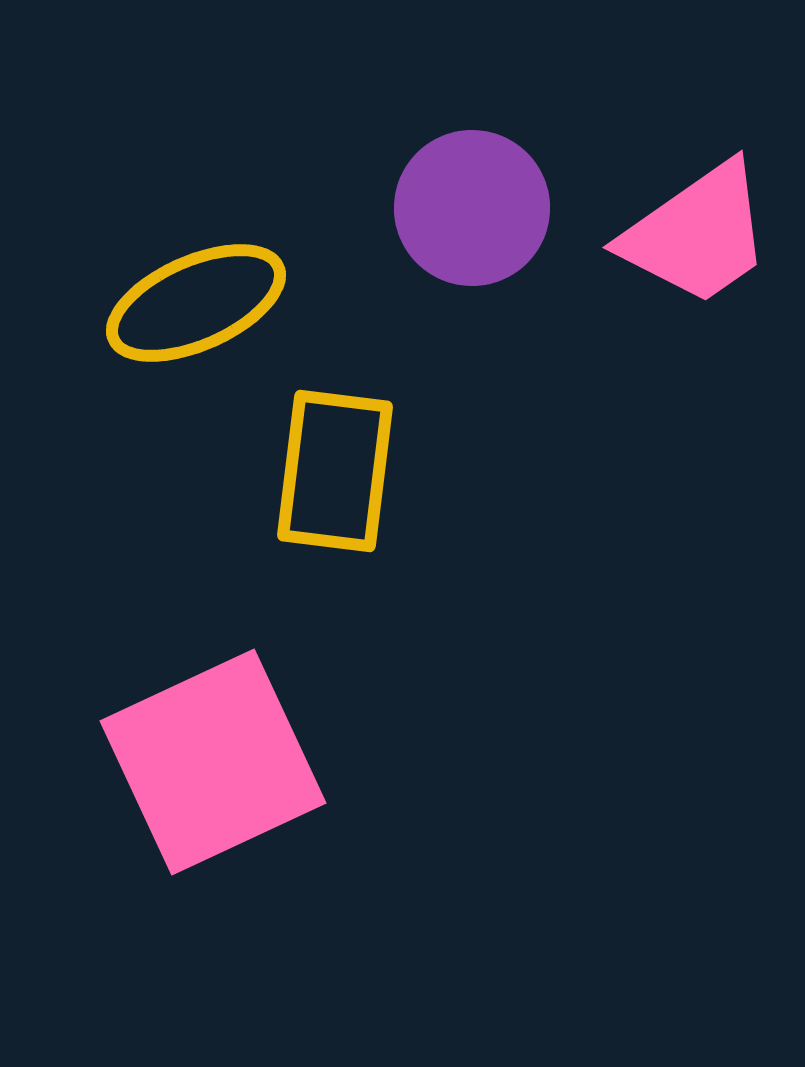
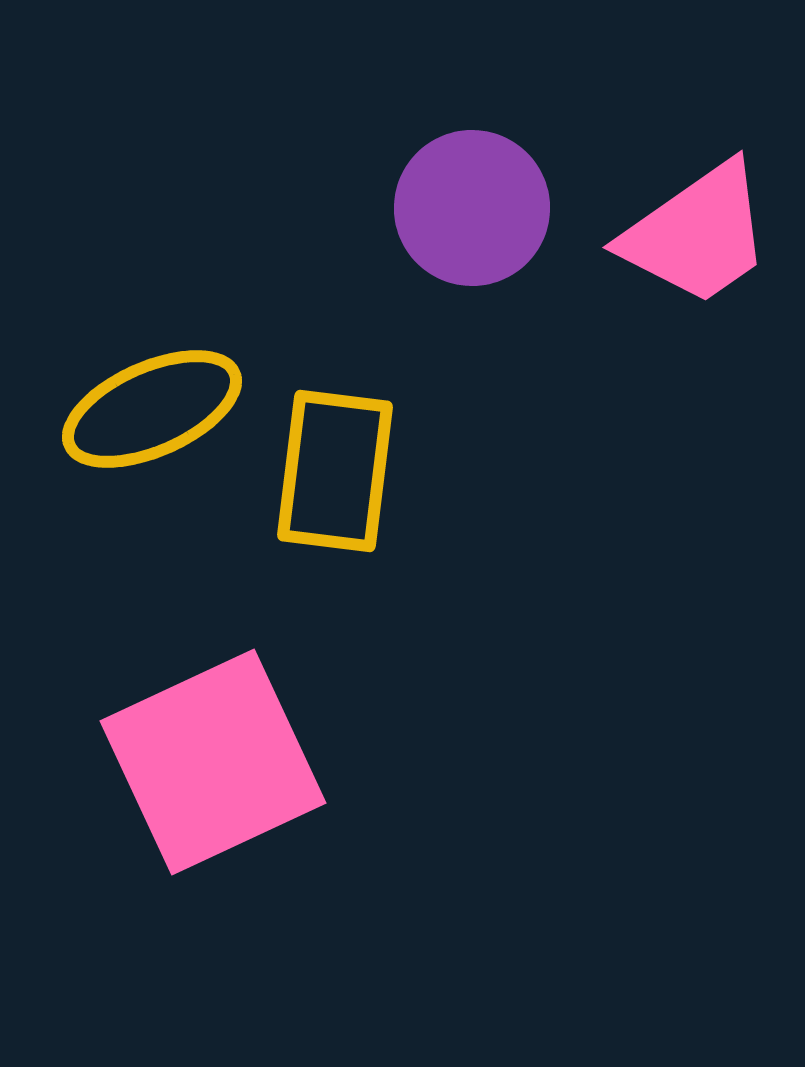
yellow ellipse: moved 44 px left, 106 px down
